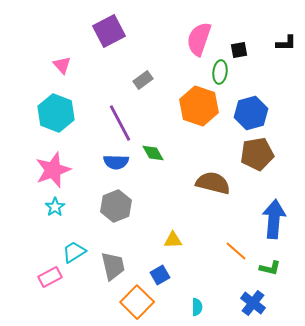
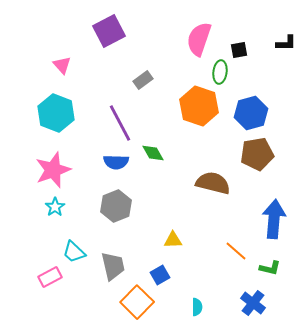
cyan trapezoid: rotated 105 degrees counterclockwise
